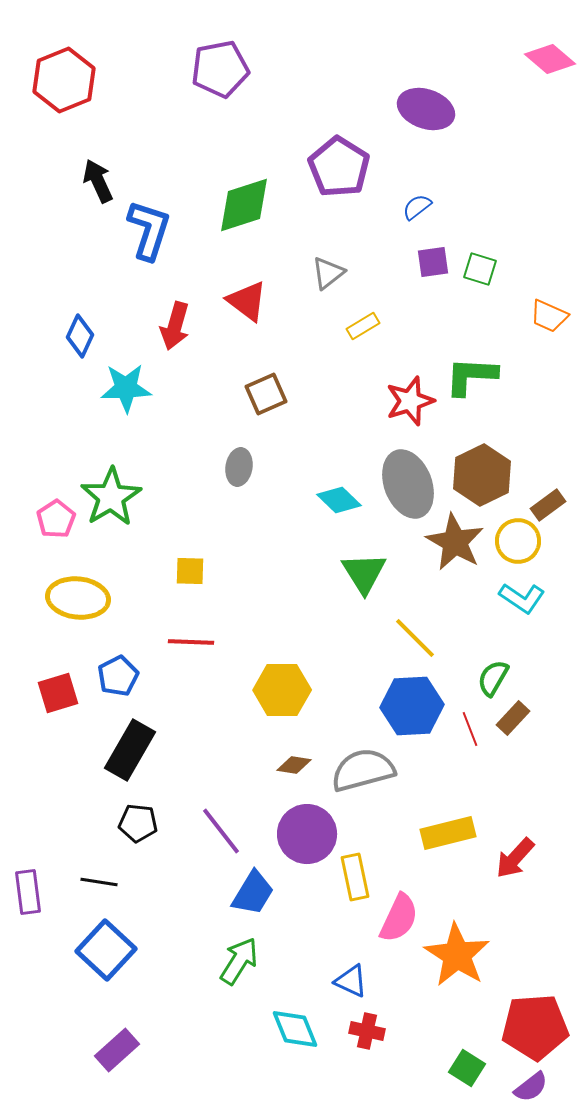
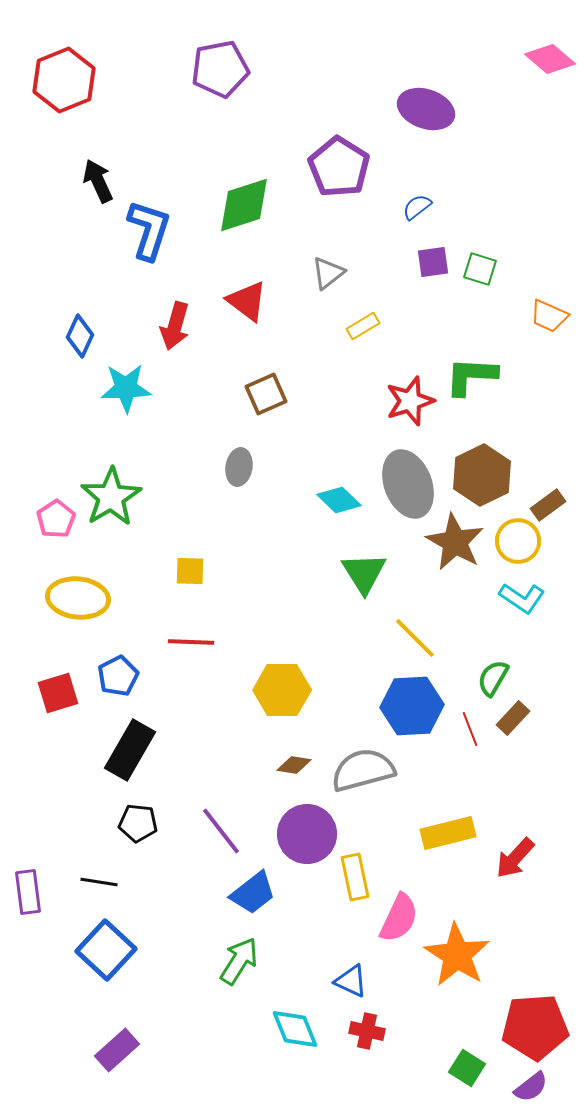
blue trapezoid at (253, 893): rotated 21 degrees clockwise
